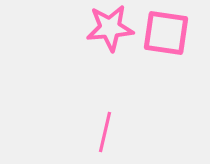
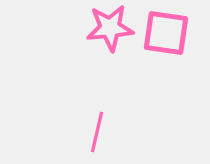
pink line: moved 8 px left
